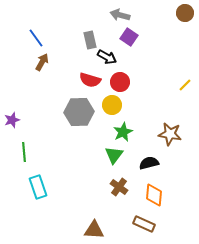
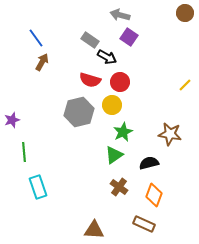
gray rectangle: rotated 42 degrees counterclockwise
gray hexagon: rotated 12 degrees counterclockwise
green triangle: rotated 18 degrees clockwise
orange diamond: rotated 15 degrees clockwise
